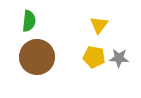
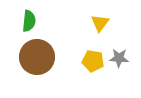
yellow triangle: moved 1 px right, 2 px up
yellow pentagon: moved 1 px left, 4 px down
